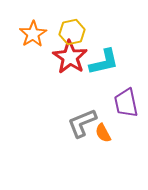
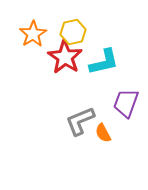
yellow hexagon: moved 1 px right
red star: moved 5 px left
purple trapezoid: rotated 32 degrees clockwise
gray L-shape: moved 2 px left, 2 px up
